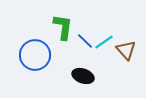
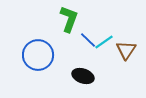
green L-shape: moved 6 px right, 8 px up; rotated 12 degrees clockwise
blue line: moved 3 px right, 1 px up
brown triangle: rotated 15 degrees clockwise
blue circle: moved 3 px right
